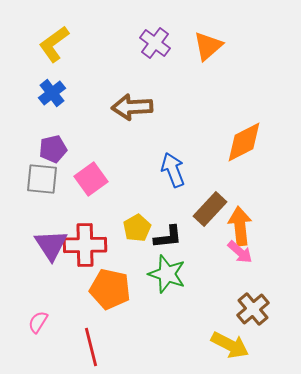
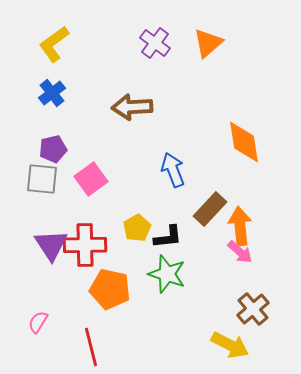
orange triangle: moved 3 px up
orange diamond: rotated 72 degrees counterclockwise
